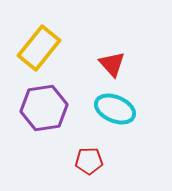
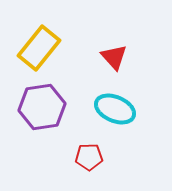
red triangle: moved 2 px right, 7 px up
purple hexagon: moved 2 px left, 1 px up
red pentagon: moved 4 px up
